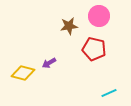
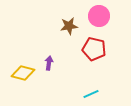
purple arrow: rotated 128 degrees clockwise
cyan line: moved 18 px left, 1 px down
